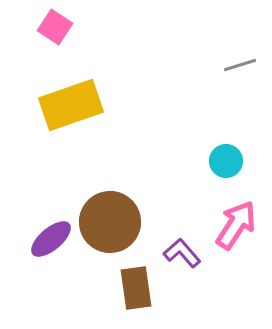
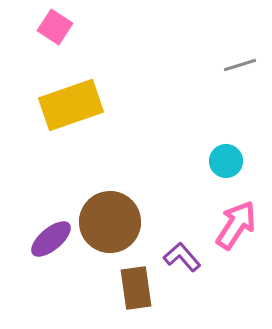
purple L-shape: moved 4 px down
